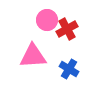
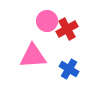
pink circle: moved 1 px down
